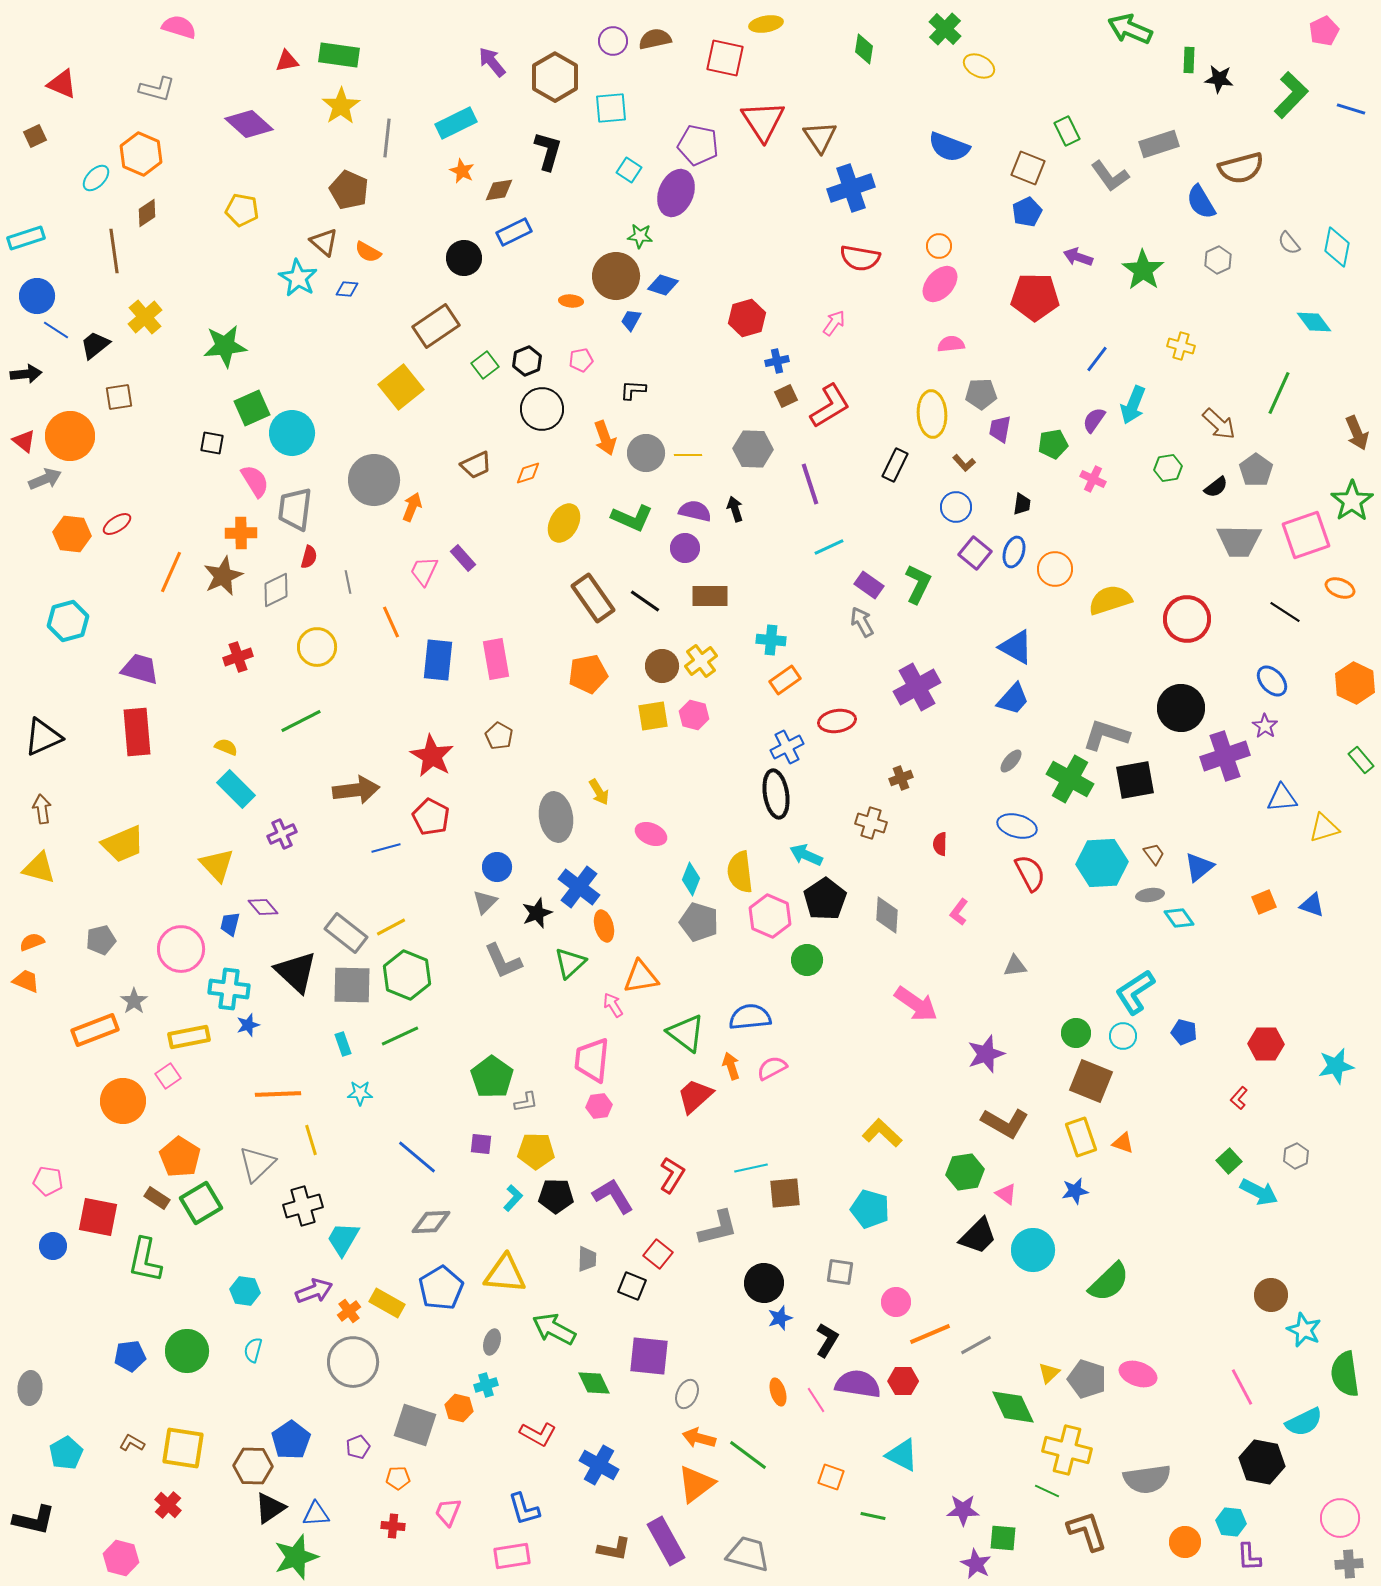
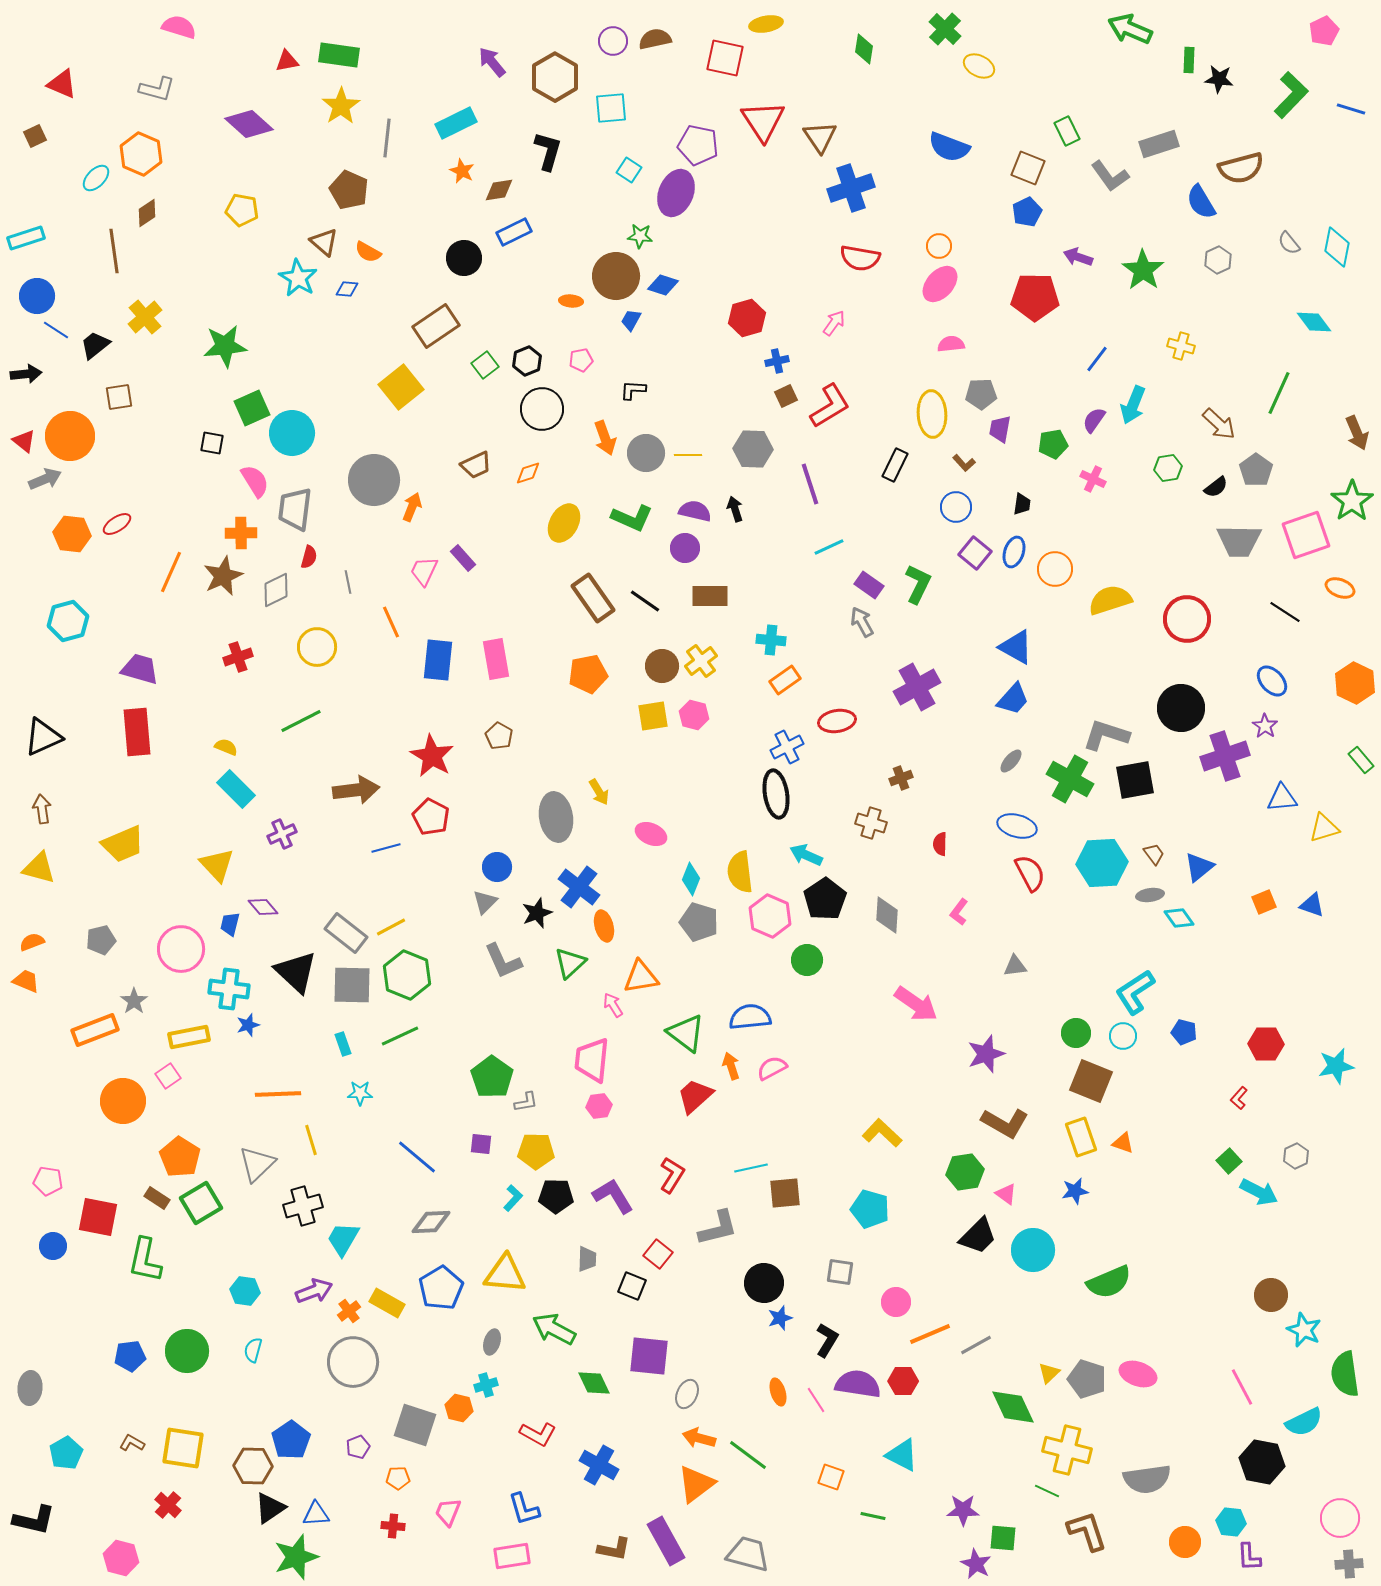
green semicircle at (1109, 1282): rotated 21 degrees clockwise
